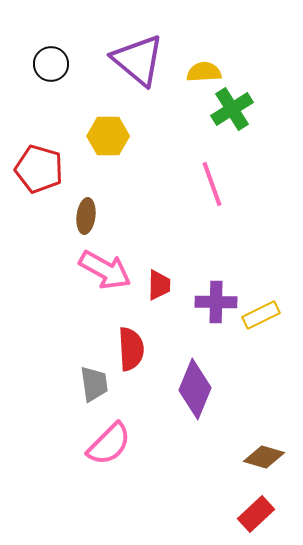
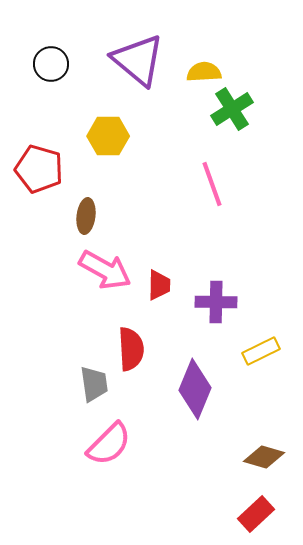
yellow rectangle: moved 36 px down
